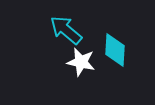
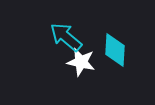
cyan arrow: moved 7 px down
